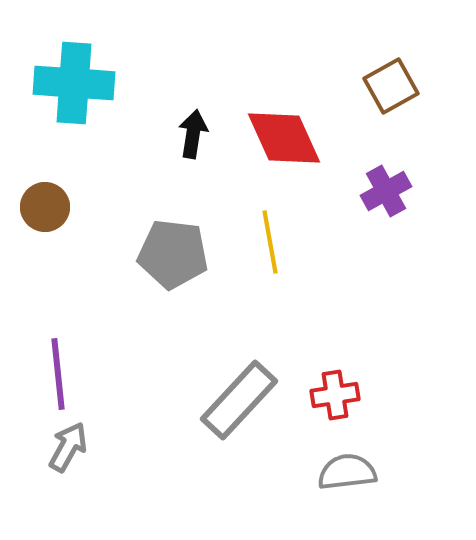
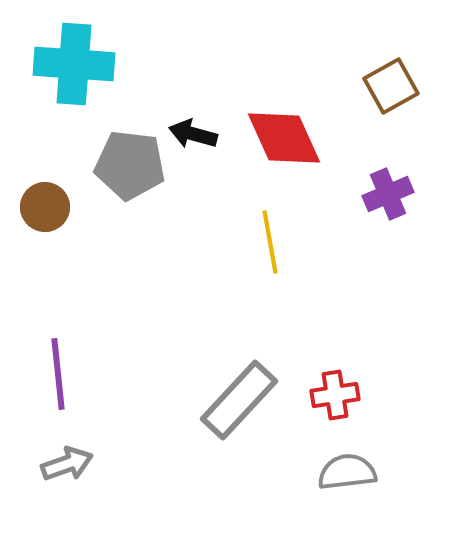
cyan cross: moved 19 px up
black arrow: rotated 84 degrees counterclockwise
purple cross: moved 2 px right, 3 px down; rotated 6 degrees clockwise
gray pentagon: moved 43 px left, 89 px up
gray arrow: moved 1 px left, 17 px down; rotated 42 degrees clockwise
